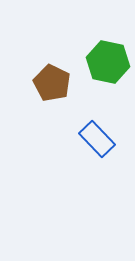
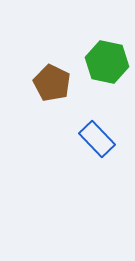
green hexagon: moved 1 px left
